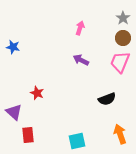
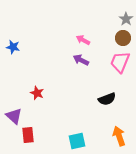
gray star: moved 3 px right, 1 px down
pink arrow: moved 3 px right, 12 px down; rotated 80 degrees counterclockwise
purple triangle: moved 4 px down
orange arrow: moved 1 px left, 2 px down
